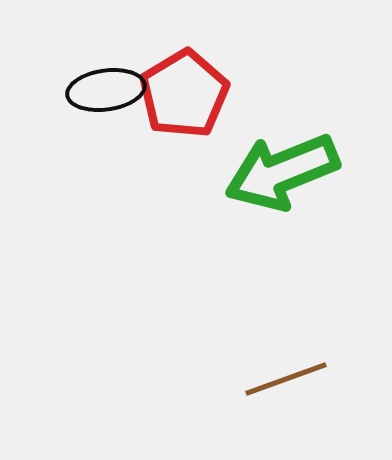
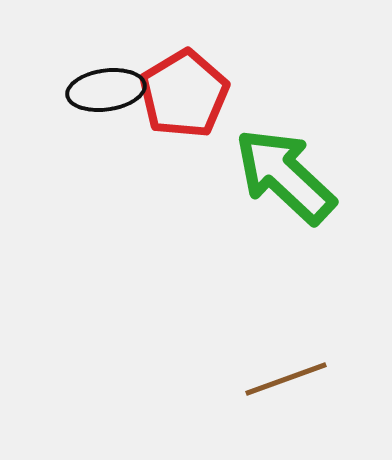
green arrow: moved 3 px right, 4 px down; rotated 65 degrees clockwise
